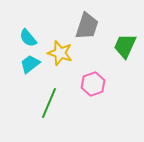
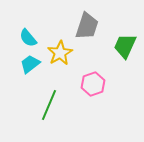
yellow star: rotated 25 degrees clockwise
green line: moved 2 px down
